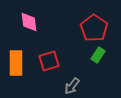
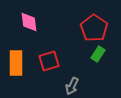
green rectangle: moved 1 px up
gray arrow: rotated 12 degrees counterclockwise
